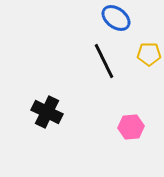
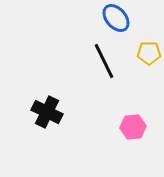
blue ellipse: rotated 12 degrees clockwise
yellow pentagon: moved 1 px up
pink hexagon: moved 2 px right
